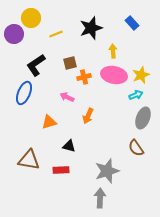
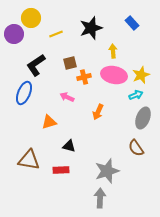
orange arrow: moved 10 px right, 4 px up
